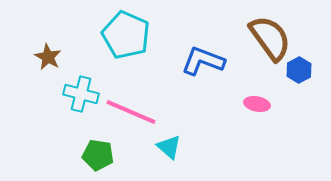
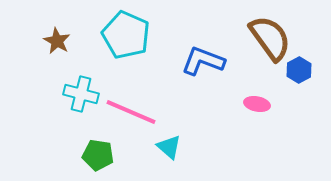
brown star: moved 9 px right, 16 px up
